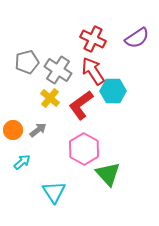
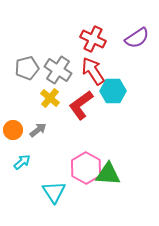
gray pentagon: moved 6 px down
pink hexagon: moved 2 px right, 19 px down
green triangle: rotated 44 degrees counterclockwise
